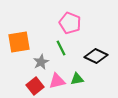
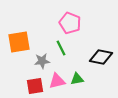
black diamond: moved 5 px right, 1 px down; rotated 15 degrees counterclockwise
gray star: moved 1 px right, 1 px up; rotated 21 degrees clockwise
red square: rotated 30 degrees clockwise
